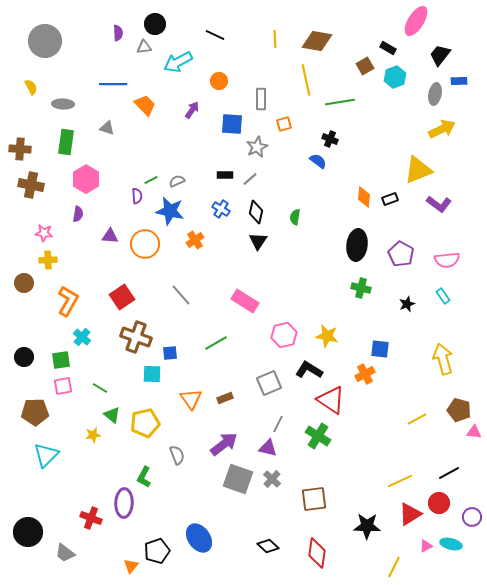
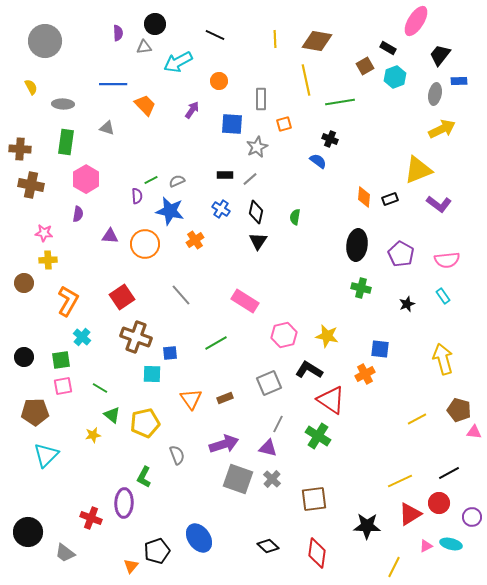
purple arrow at (224, 444): rotated 20 degrees clockwise
